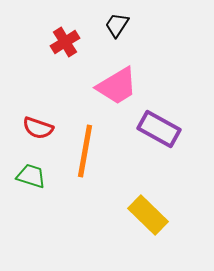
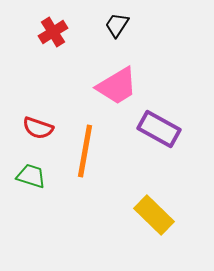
red cross: moved 12 px left, 10 px up
yellow rectangle: moved 6 px right
